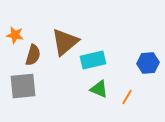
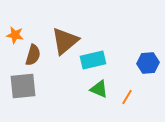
brown triangle: moved 1 px up
